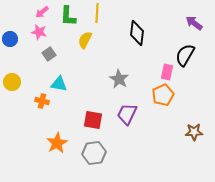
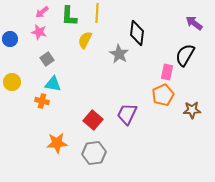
green L-shape: moved 1 px right
gray square: moved 2 px left, 5 px down
gray star: moved 25 px up
cyan triangle: moved 6 px left
red square: rotated 30 degrees clockwise
brown star: moved 2 px left, 22 px up
orange star: rotated 25 degrees clockwise
